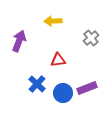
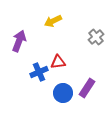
yellow arrow: rotated 24 degrees counterclockwise
gray cross: moved 5 px right, 1 px up
red triangle: moved 2 px down
blue cross: moved 2 px right, 12 px up; rotated 24 degrees clockwise
purple rectangle: rotated 36 degrees counterclockwise
